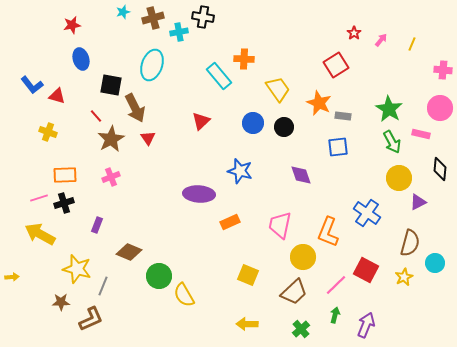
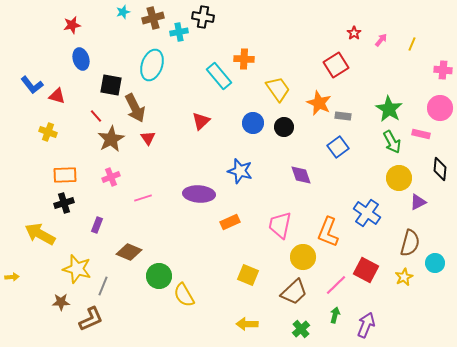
blue square at (338, 147): rotated 30 degrees counterclockwise
pink line at (39, 198): moved 104 px right
